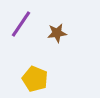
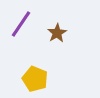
brown star: rotated 24 degrees counterclockwise
